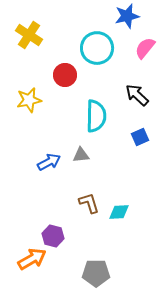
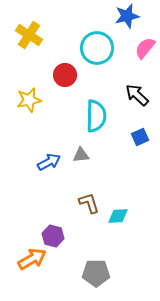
cyan diamond: moved 1 px left, 4 px down
